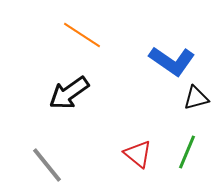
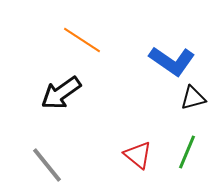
orange line: moved 5 px down
black arrow: moved 8 px left
black triangle: moved 3 px left
red triangle: moved 1 px down
